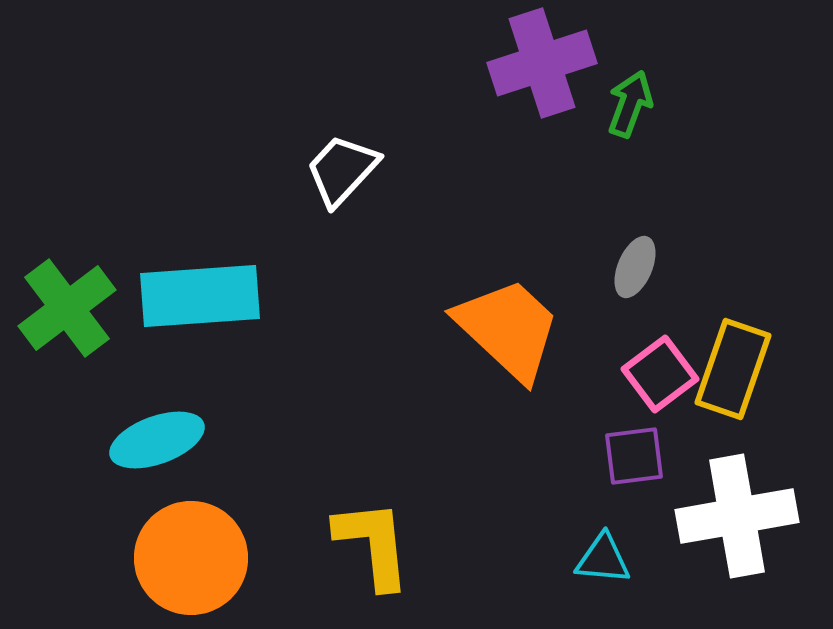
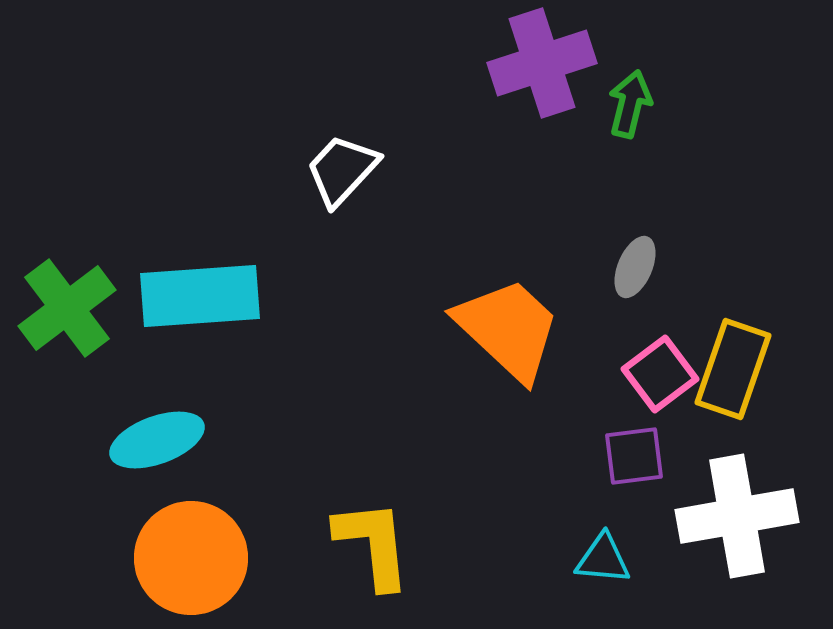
green arrow: rotated 6 degrees counterclockwise
